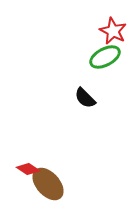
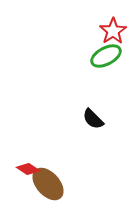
red star: rotated 12 degrees clockwise
green ellipse: moved 1 px right, 1 px up
black semicircle: moved 8 px right, 21 px down
